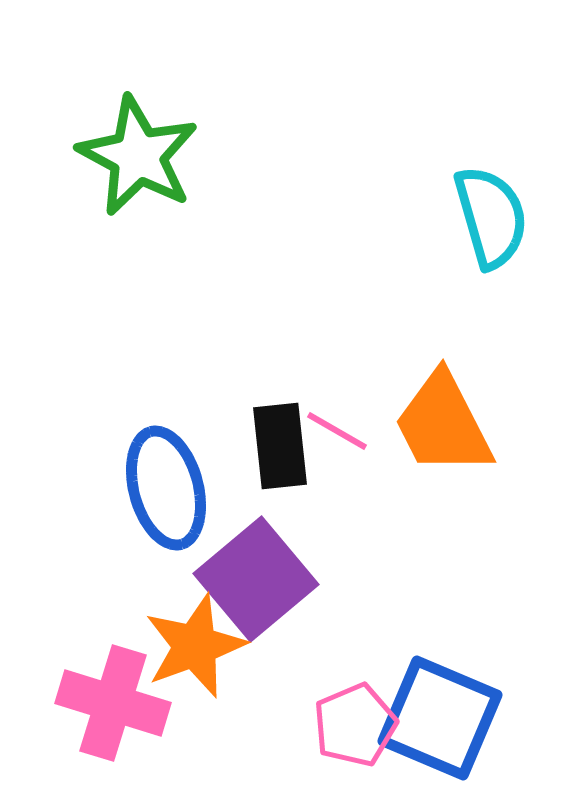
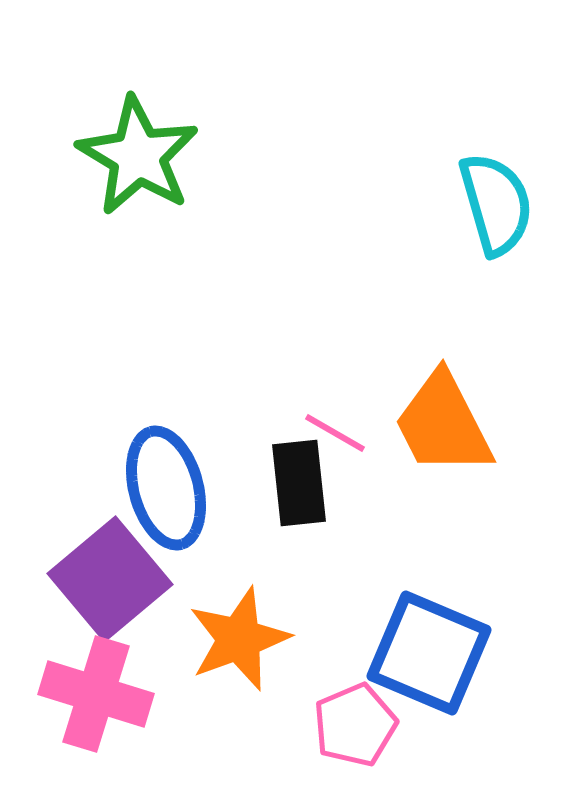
green star: rotated 3 degrees clockwise
cyan semicircle: moved 5 px right, 13 px up
pink line: moved 2 px left, 2 px down
black rectangle: moved 19 px right, 37 px down
purple square: moved 146 px left
orange star: moved 44 px right, 7 px up
pink cross: moved 17 px left, 9 px up
blue square: moved 11 px left, 65 px up
